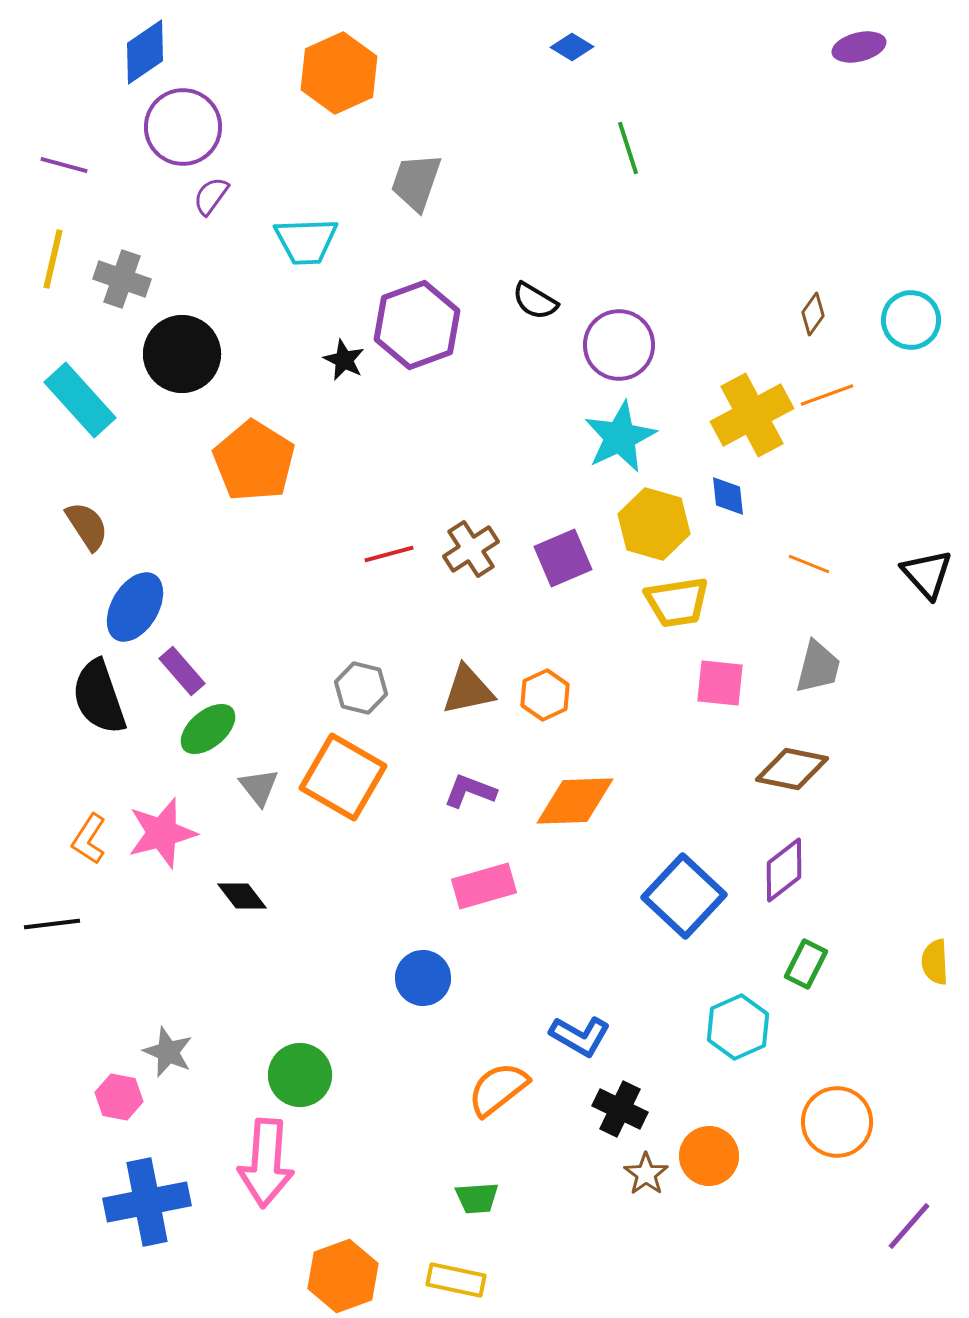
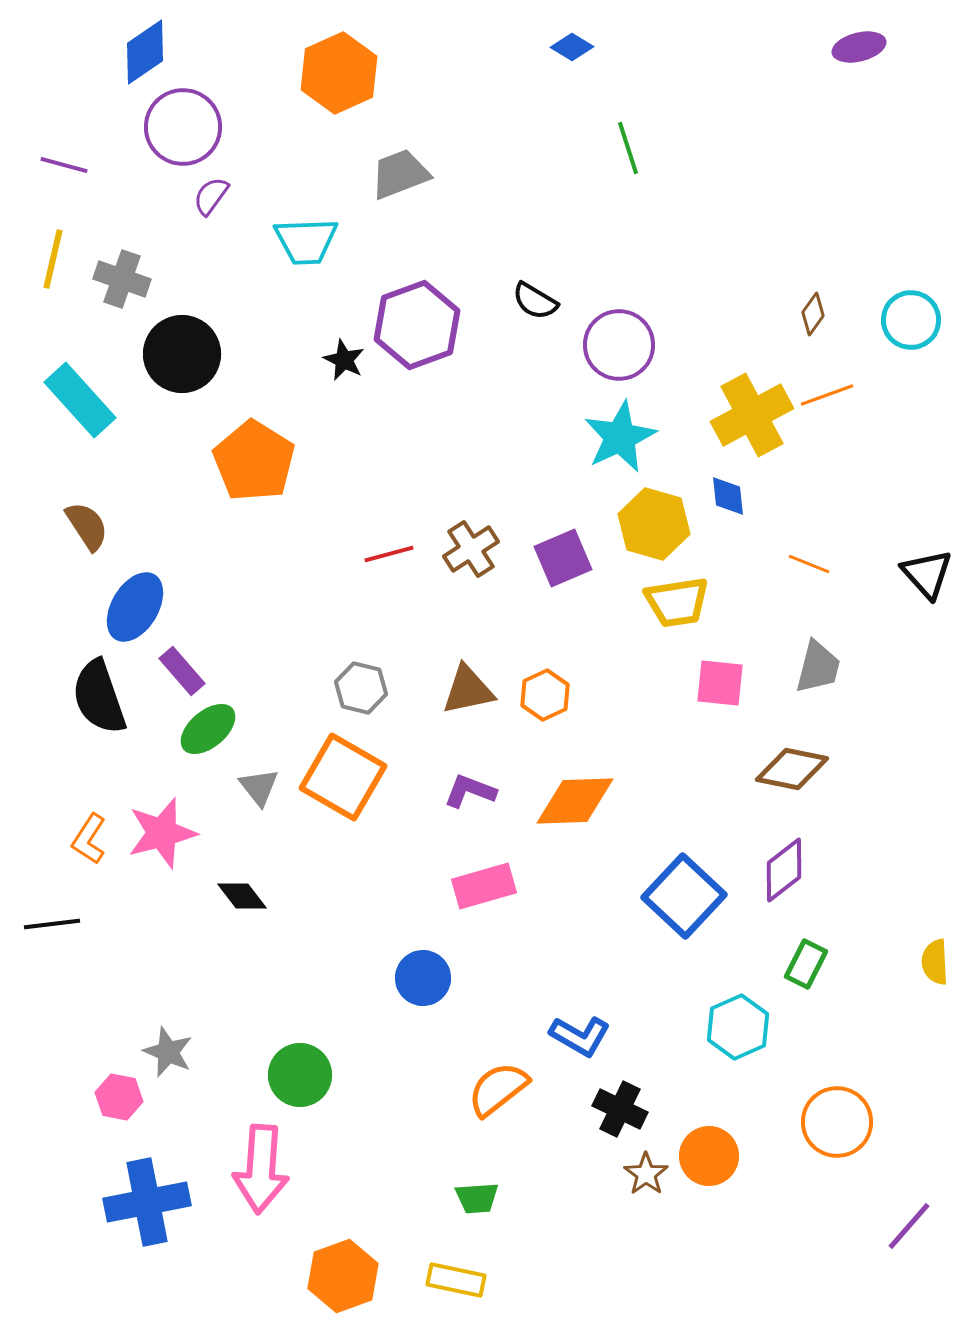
gray trapezoid at (416, 182): moved 16 px left, 8 px up; rotated 50 degrees clockwise
pink arrow at (266, 1163): moved 5 px left, 6 px down
